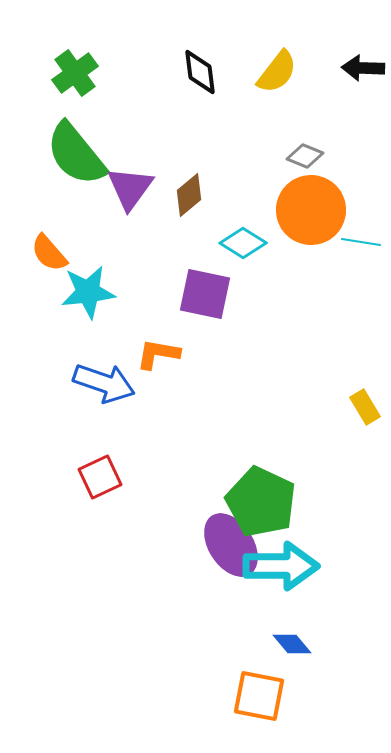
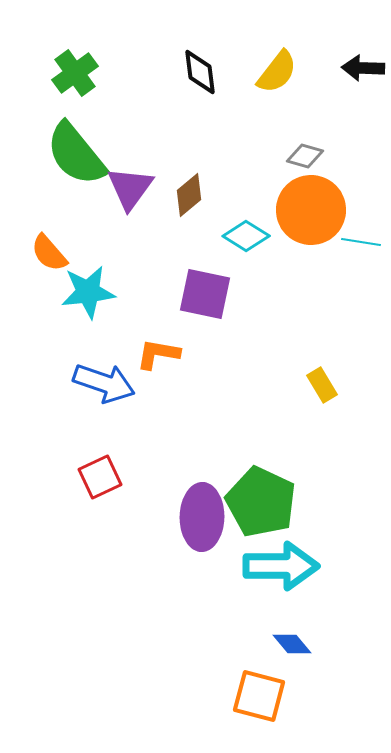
gray diamond: rotated 6 degrees counterclockwise
cyan diamond: moved 3 px right, 7 px up
yellow rectangle: moved 43 px left, 22 px up
purple ellipse: moved 29 px left, 28 px up; rotated 34 degrees clockwise
orange square: rotated 4 degrees clockwise
